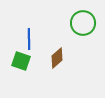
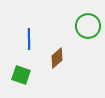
green circle: moved 5 px right, 3 px down
green square: moved 14 px down
